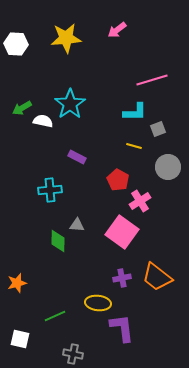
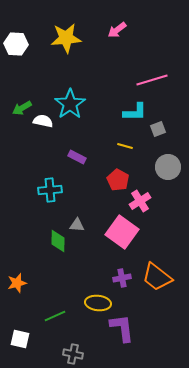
yellow line: moved 9 px left
